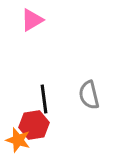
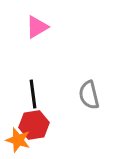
pink triangle: moved 5 px right, 7 px down
black line: moved 11 px left, 5 px up
